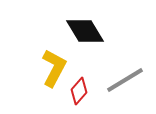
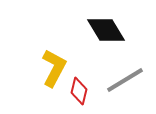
black diamond: moved 21 px right, 1 px up
red diamond: rotated 28 degrees counterclockwise
